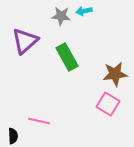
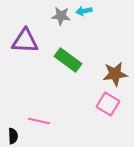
purple triangle: rotated 44 degrees clockwise
green rectangle: moved 1 px right, 3 px down; rotated 24 degrees counterclockwise
